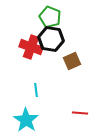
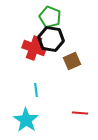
red cross: moved 3 px right, 1 px down
